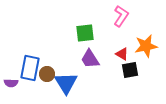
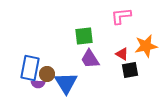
pink L-shape: rotated 130 degrees counterclockwise
green square: moved 1 px left, 3 px down
purple semicircle: moved 27 px right, 1 px down
